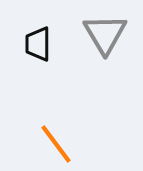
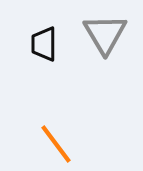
black trapezoid: moved 6 px right
